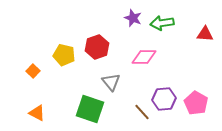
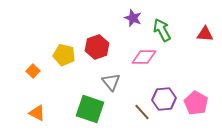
green arrow: moved 7 px down; rotated 70 degrees clockwise
